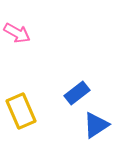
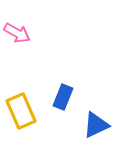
blue rectangle: moved 14 px left, 4 px down; rotated 30 degrees counterclockwise
blue triangle: rotated 8 degrees clockwise
